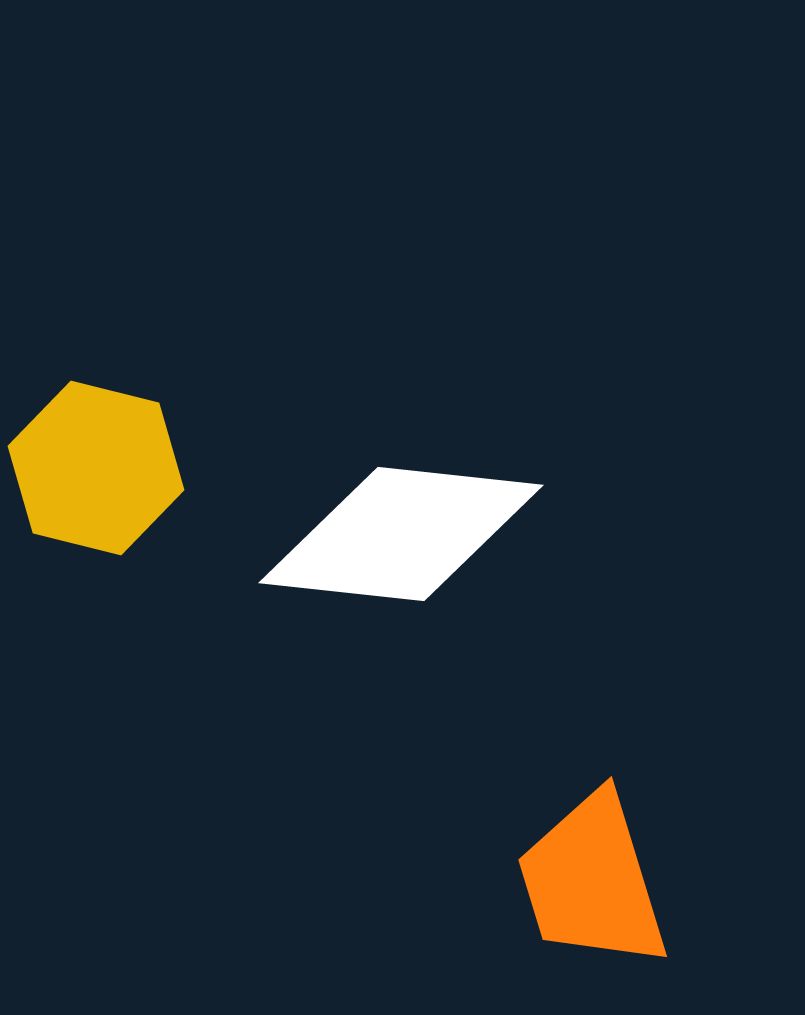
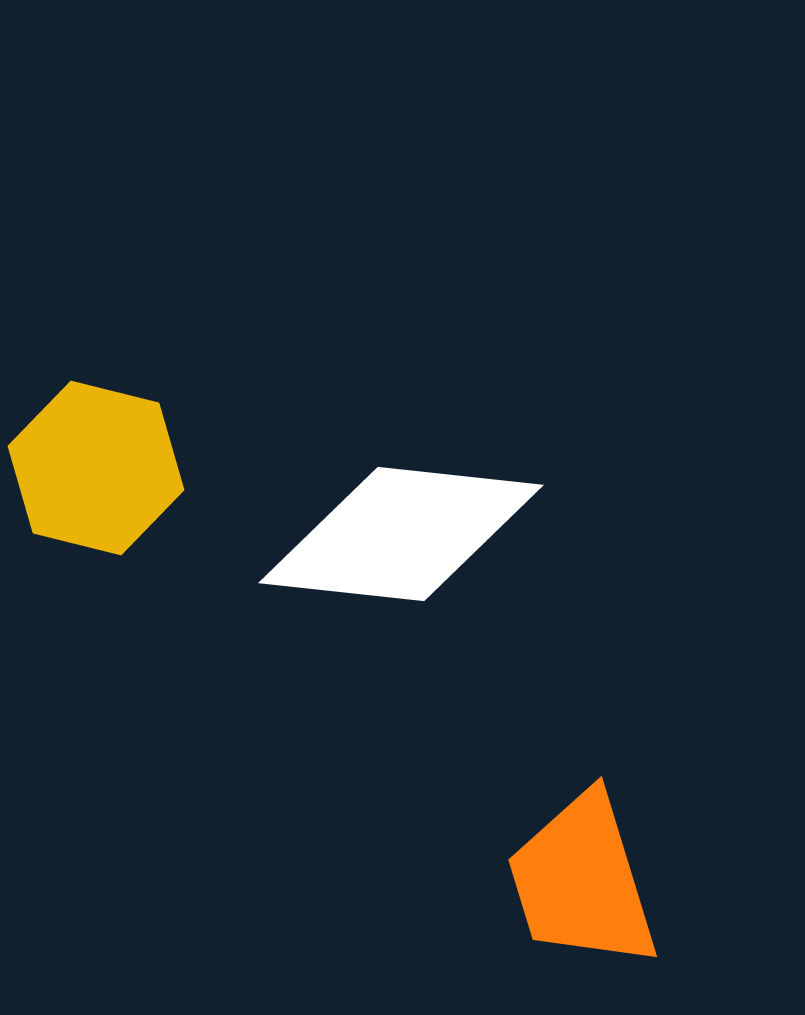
orange trapezoid: moved 10 px left
